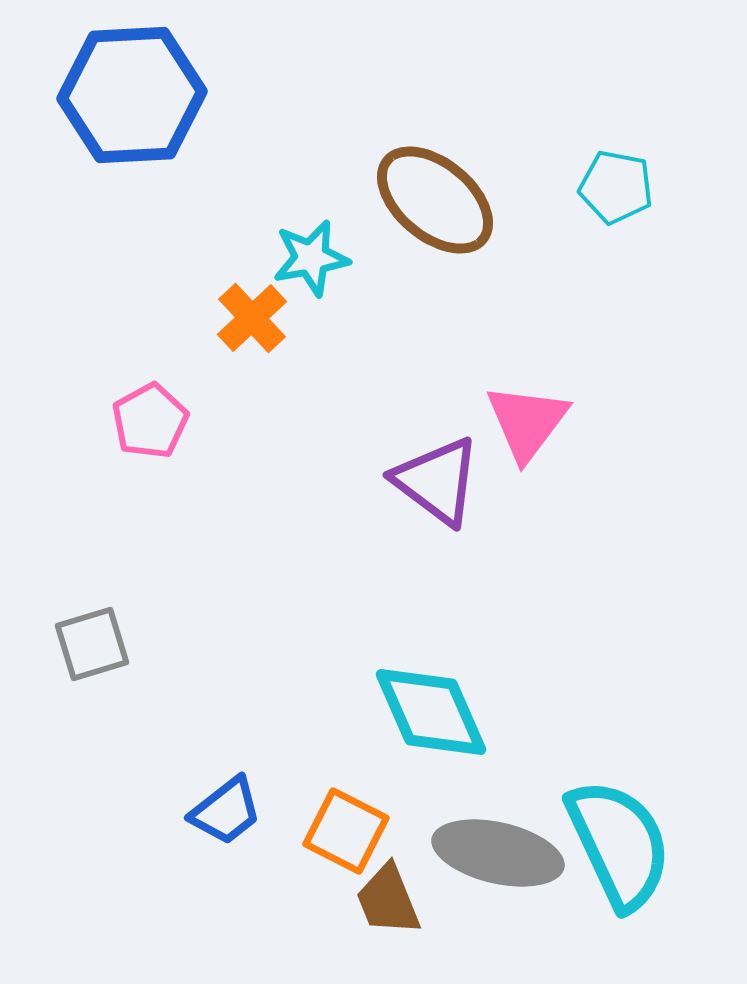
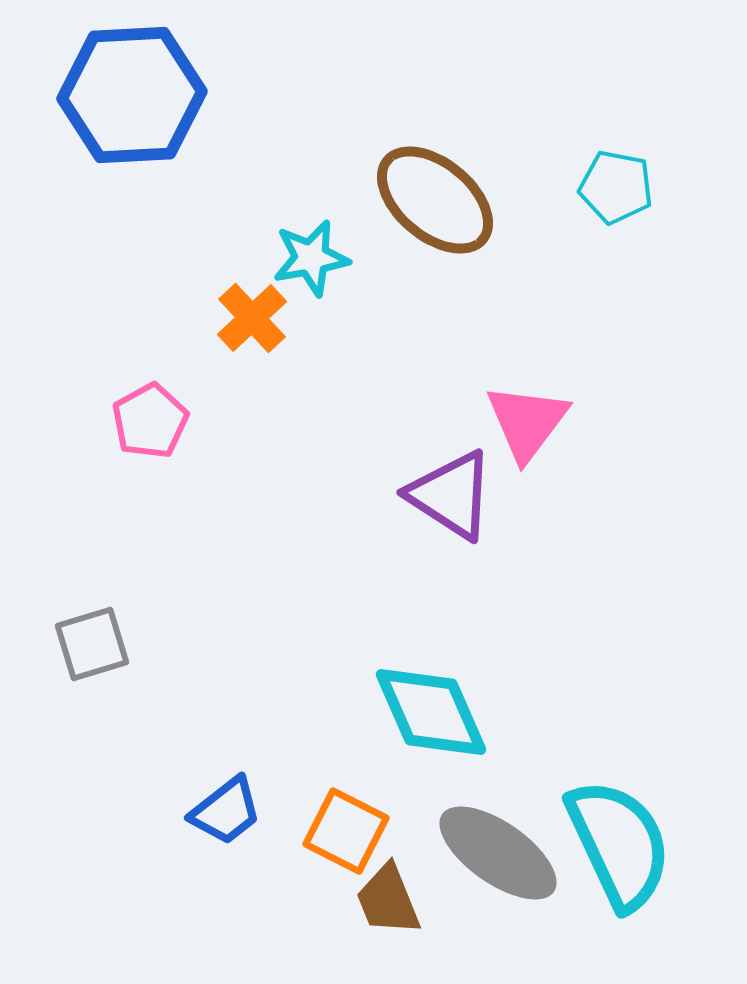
purple triangle: moved 14 px right, 14 px down; rotated 4 degrees counterclockwise
gray ellipse: rotated 22 degrees clockwise
